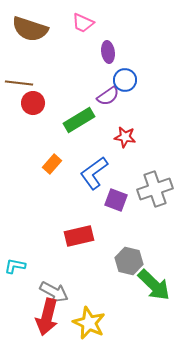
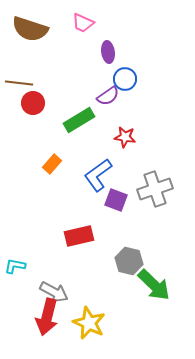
blue circle: moved 1 px up
blue L-shape: moved 4 px right, 2 px down
